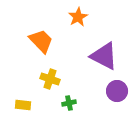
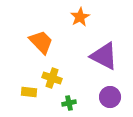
orange star: moved 2 px right
orange trapezoid: moved 1 px down
yellow cross: moved 2 px right, 1 px up
purple circle: moved 7 px left, 6 px down
yellow rectangle: moved 6 px right, 13 px up
